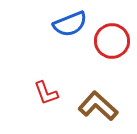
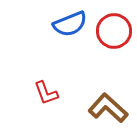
red circle: moved 2 px right, 10 px up
brown L-shape: moved 10 px right, 2 px down
